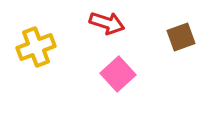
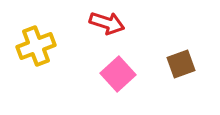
brown square: moved 27 px down
yellow cross: moved 1 px up
